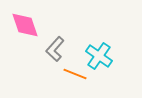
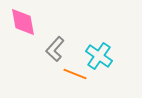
pink diamond: moved 2 px left, 3 px up; rotated 8 degrees clockwise
